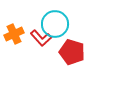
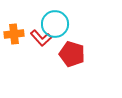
orange cross: rotated 18 degrees clockwise
red pentagon: moved 2 px down
